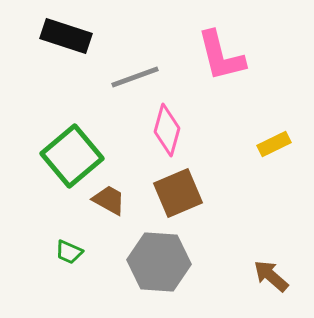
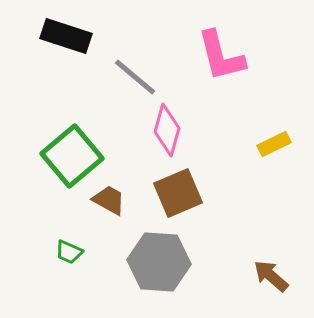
gray line: rotated 60 degrees clockwise
